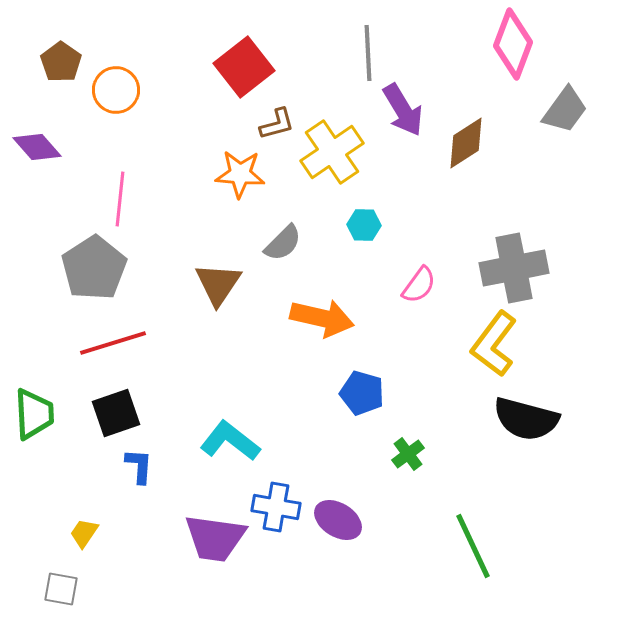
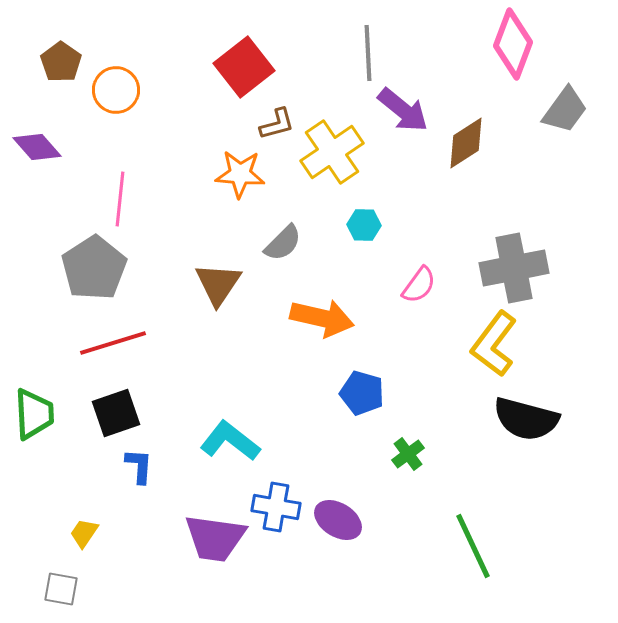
purple arrow: rotated 20 degrees counterclockwise
